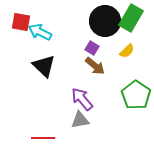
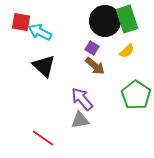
green rectangle: moved 4 px left, 1 px down; rotated 48 degrees counterclockwise
red line: rotated 35 degrees clockwise
